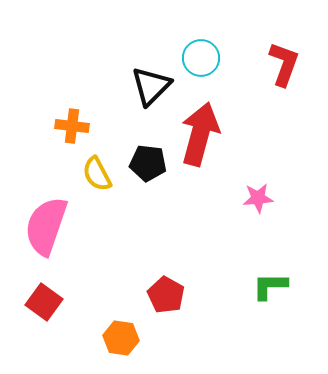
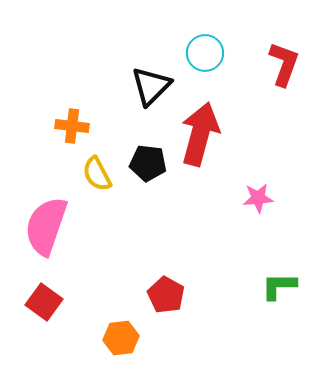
cyan circle: moved 4 px right, 5 px up
green L-shape: moved 9 px right
orange hexagon: rotated 16 degrees counterclockwise
